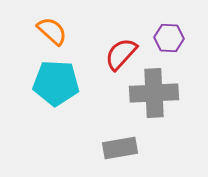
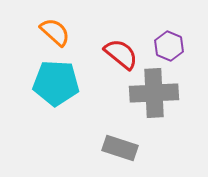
orange semicircle: moved 3 px right, 1 px down
purple hexagon: moved 8 px down; rotated 20 degrees clockwise
red semicircle: rotated 87 degrees clockwise
gray rectangle: rotated 28 degrees clockwise
